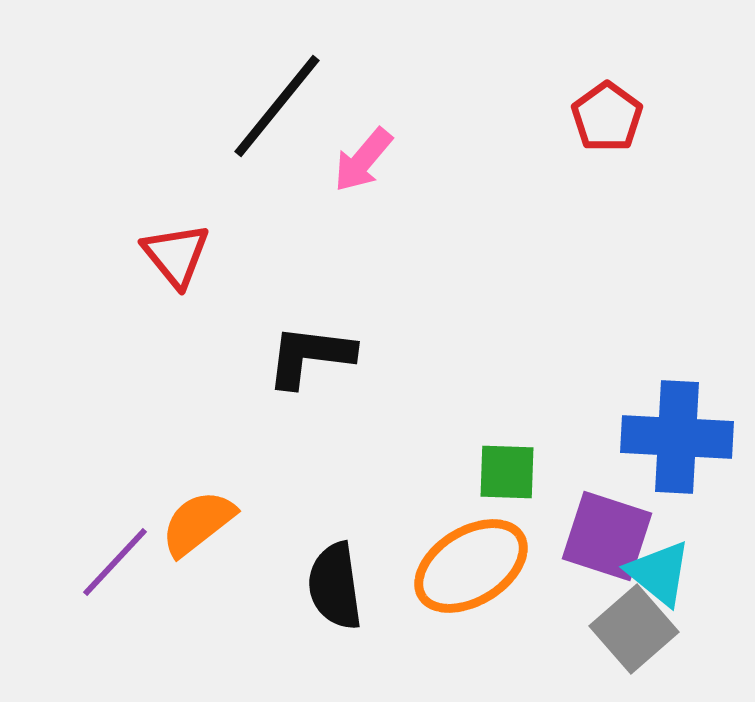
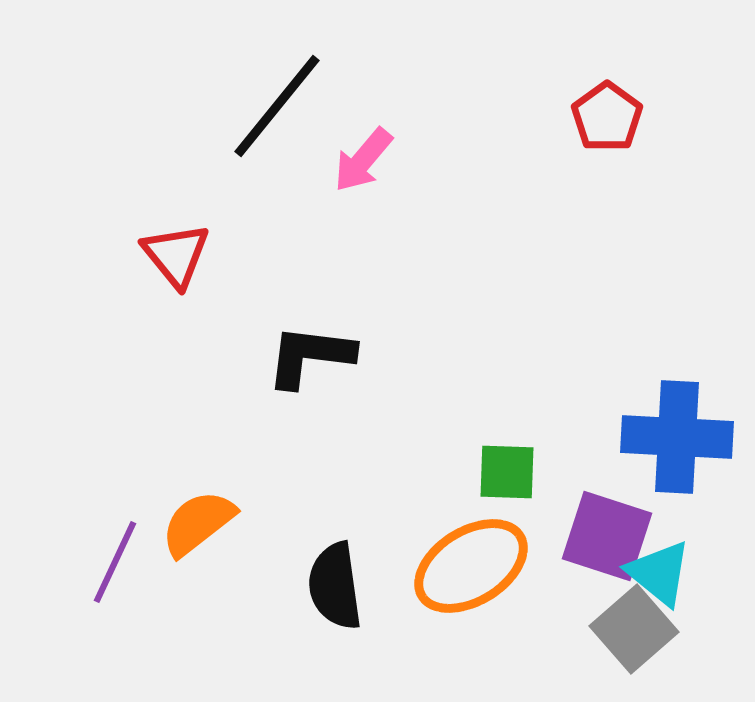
purple line: rotated 18 degrees counterclockwise
